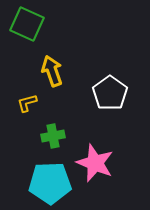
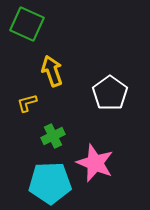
green cross: rotated 15 degrees counterclockwise
